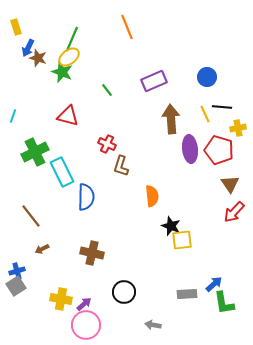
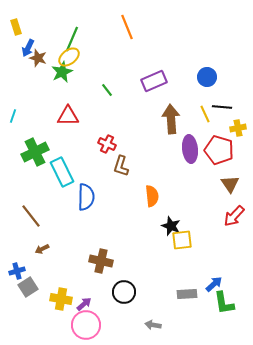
green star at (62, 72): rotated 25 degrees clockwise
red triangle at (68, 116): rotated 15 degrees counterclockwise
red arrow at (234, 212): moved 4 px down
brown cross at (92, 253): moved 9 px right, 8 px down
gray square at (16, 286): moved 12 px right, 1 px down
